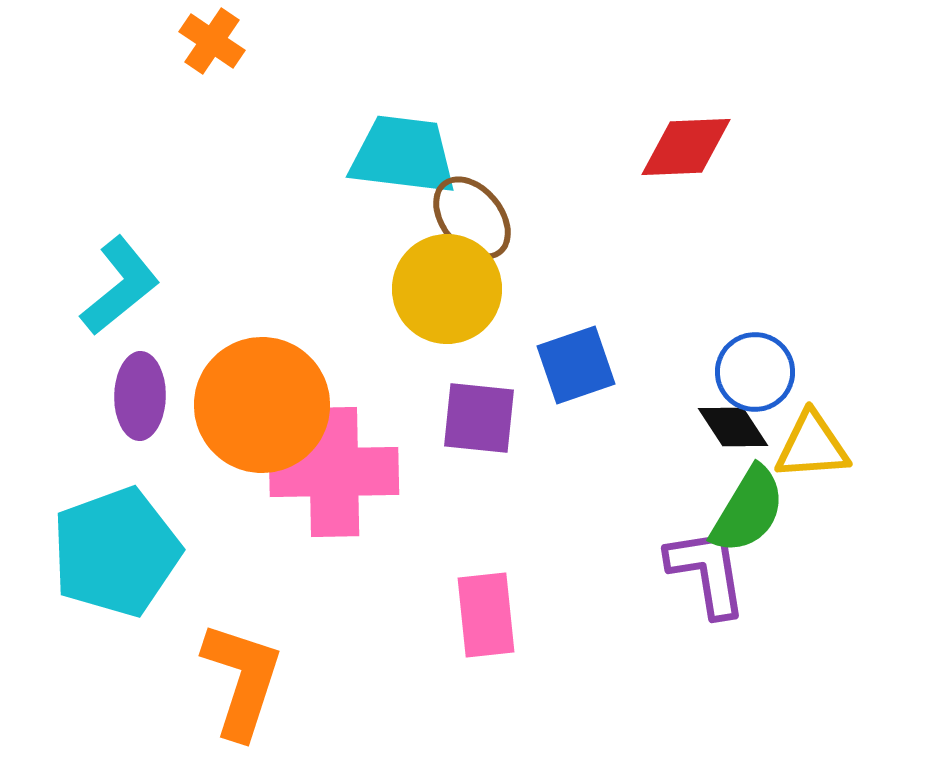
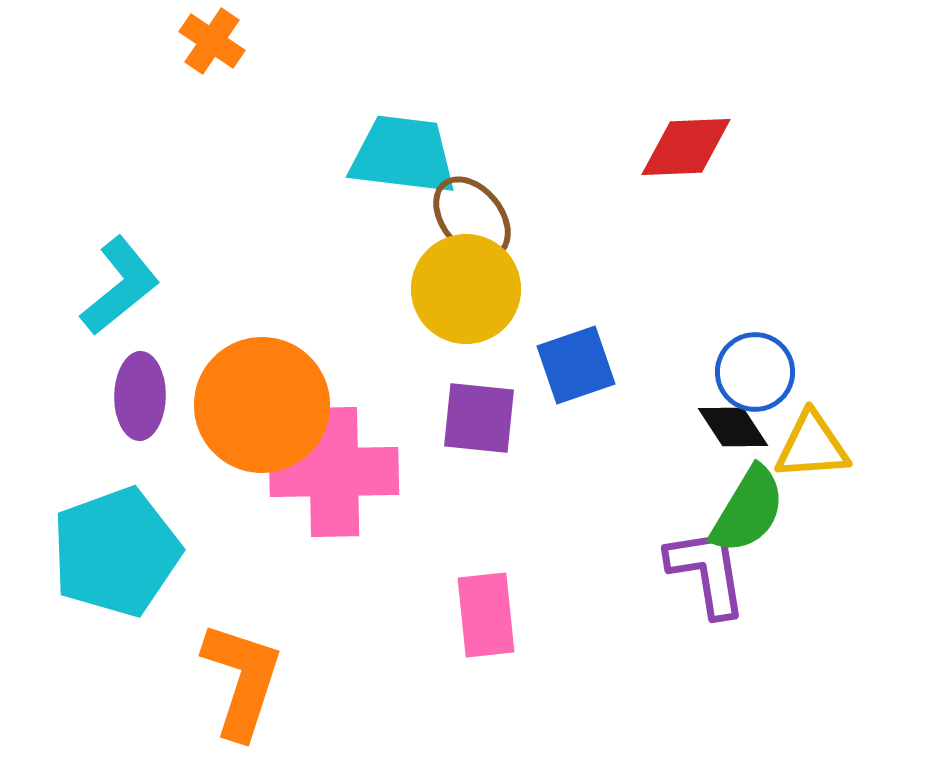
yellow circle: moved 19 px right
